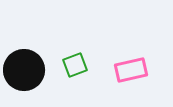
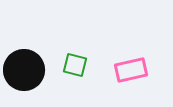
green square: rotated 35 degrees clockwise
